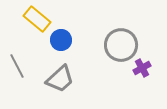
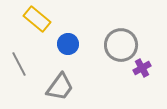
blue circle: moved 7 px right, 4 px down
gray line: moved 2 px right, 2 px up
gray trapezoid: moved 8 px down; rotated 12 degrees counterclockwise
